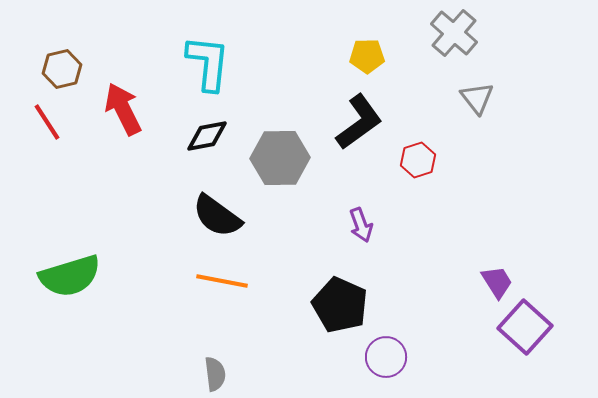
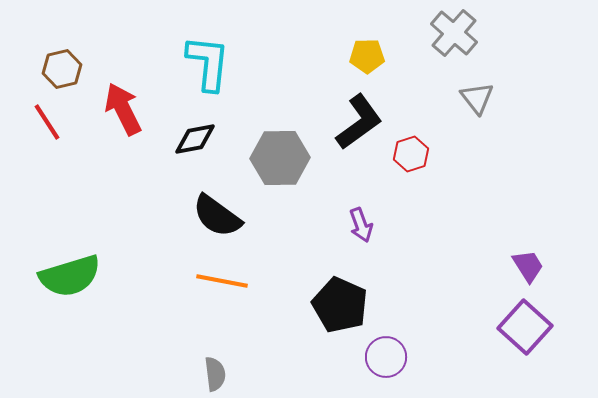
black diamond: moved 12 px left, 3 px down
red hexagon: moved 7 px left, 6 px up
purple trapezoid: moved 31 px right, 16 px up
